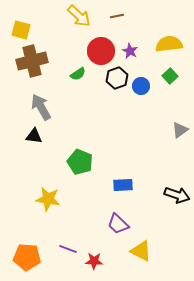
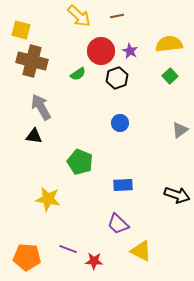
brown cross: rotated 28 degrees clockwise
blue circle: moved 21 px left, 37 px down
